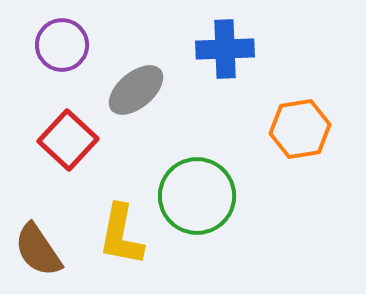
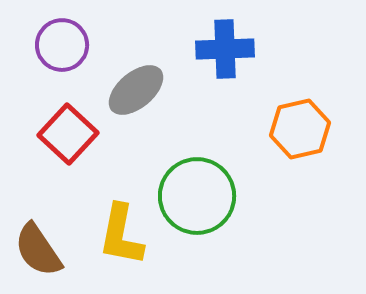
orange hexagon: rotated 4 degrees counterclockwise
red square: moved 6 px up
